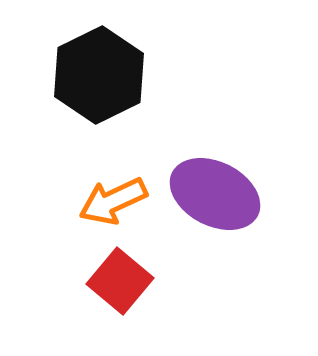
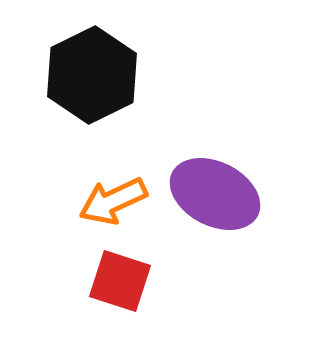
black hexagon: moved 7 px left
red square: rotated 22 degrees counterclockwise
